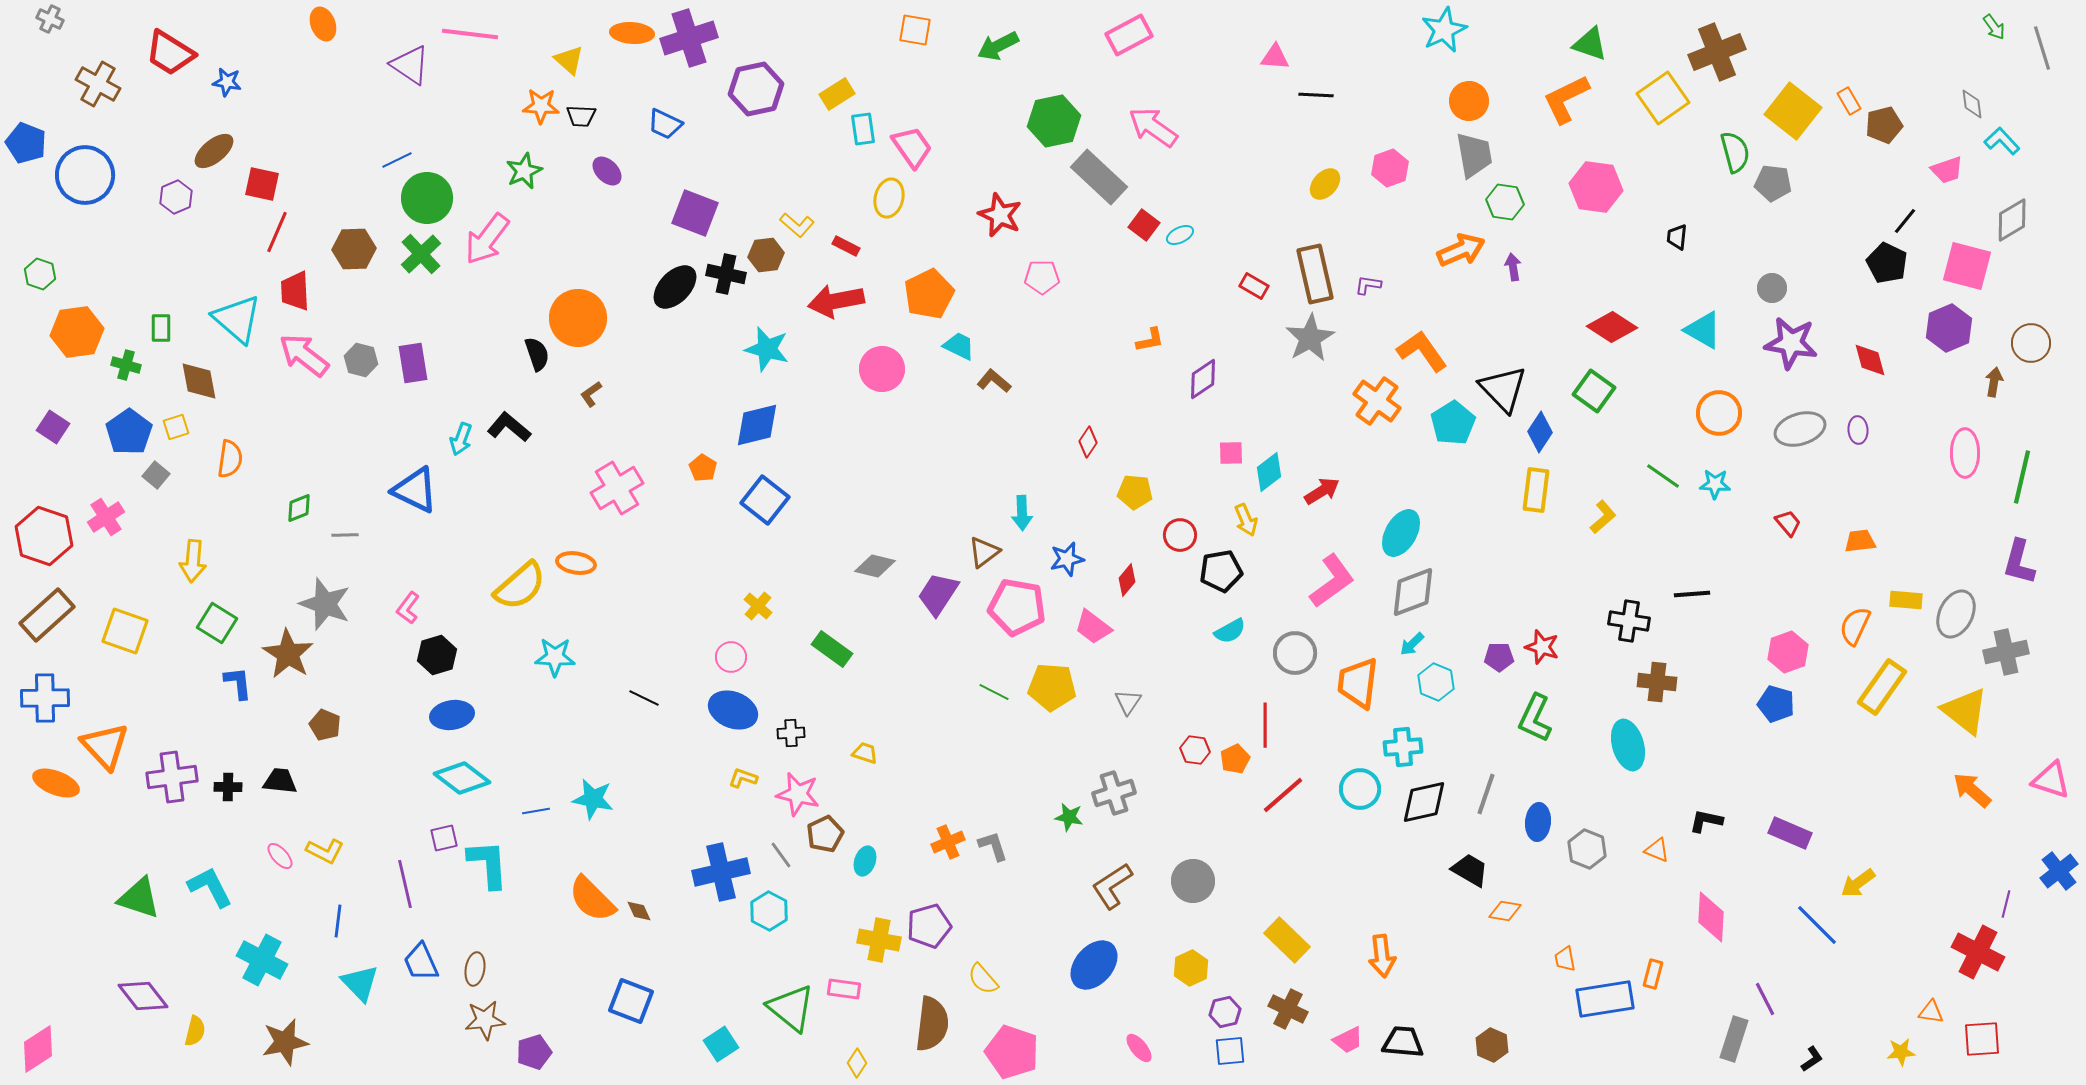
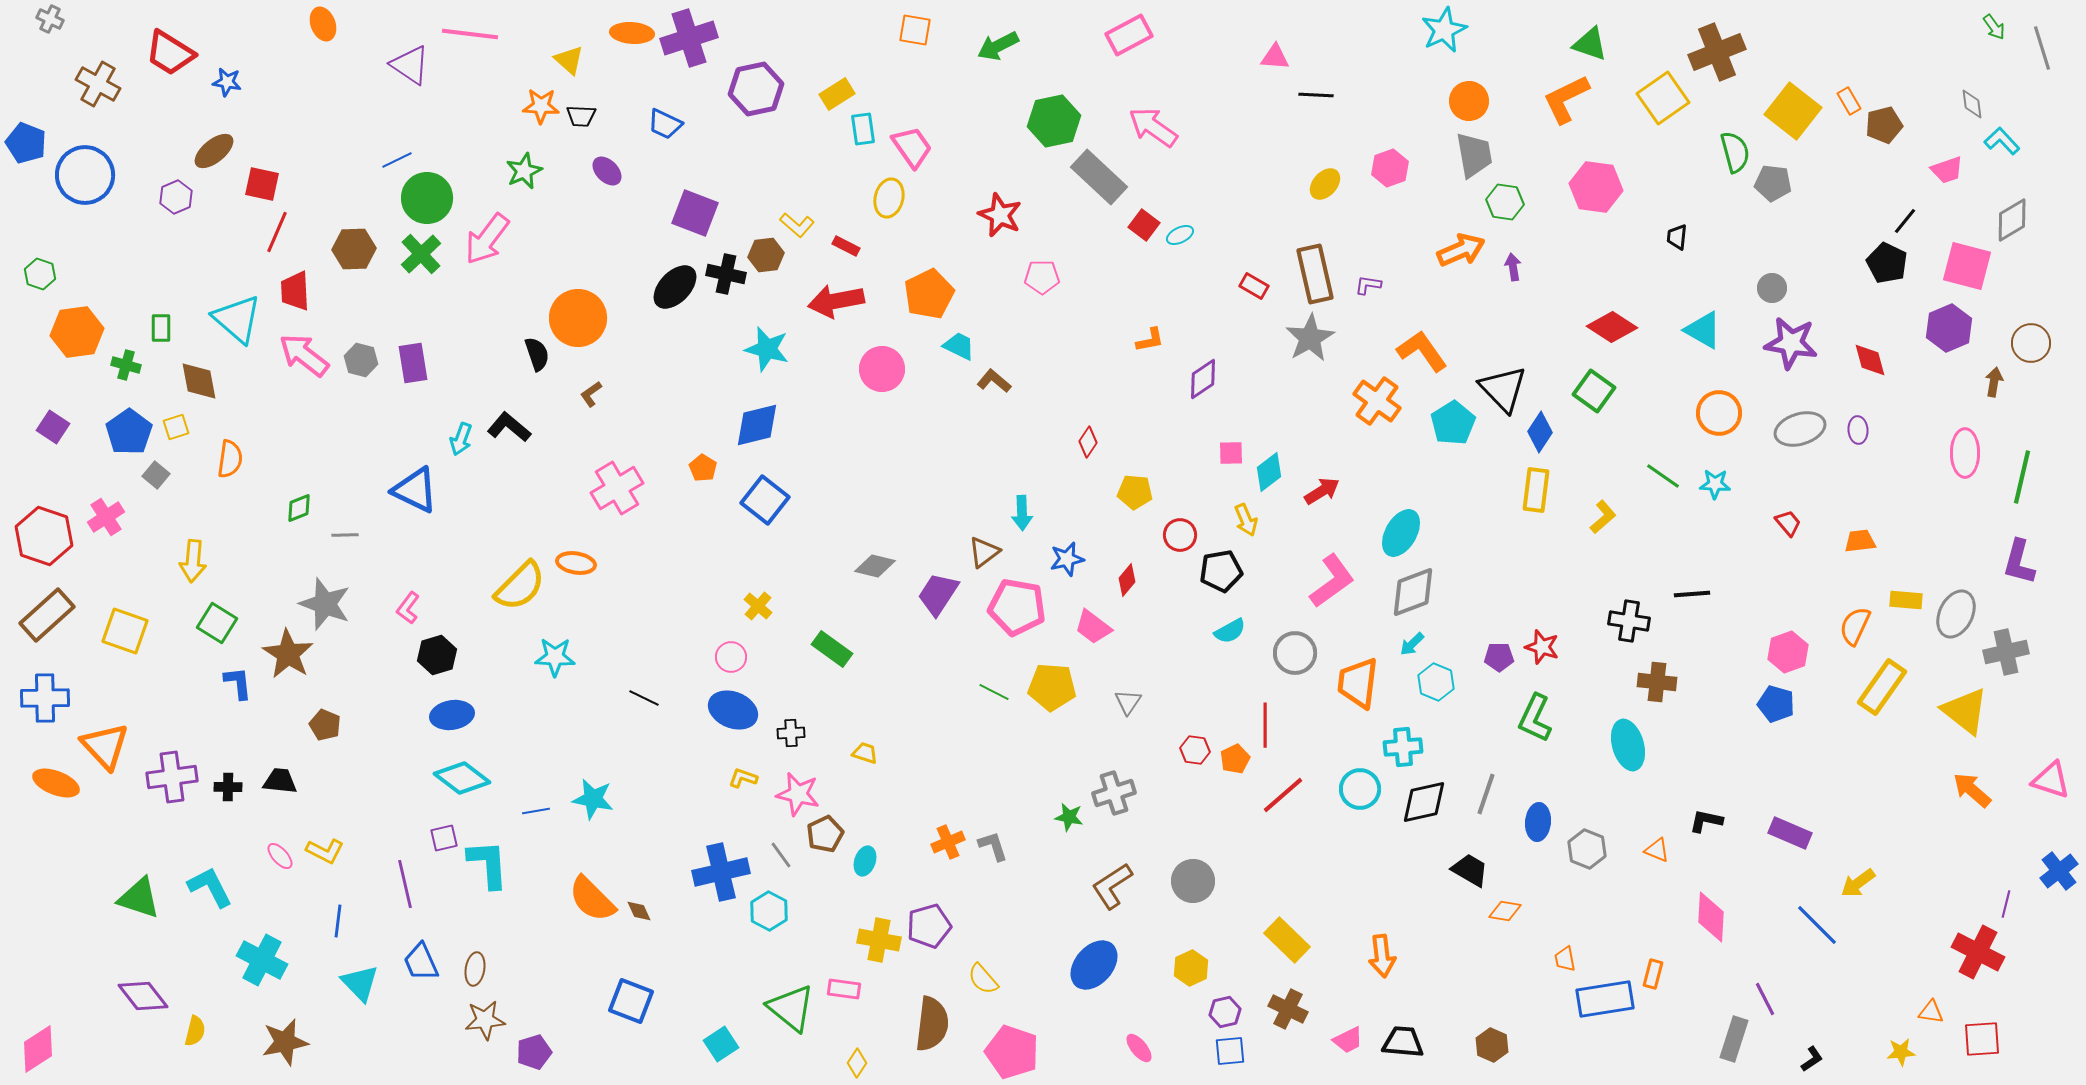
yellow semicircle at (520, 586): rotated 4 degrees counterclockwise
